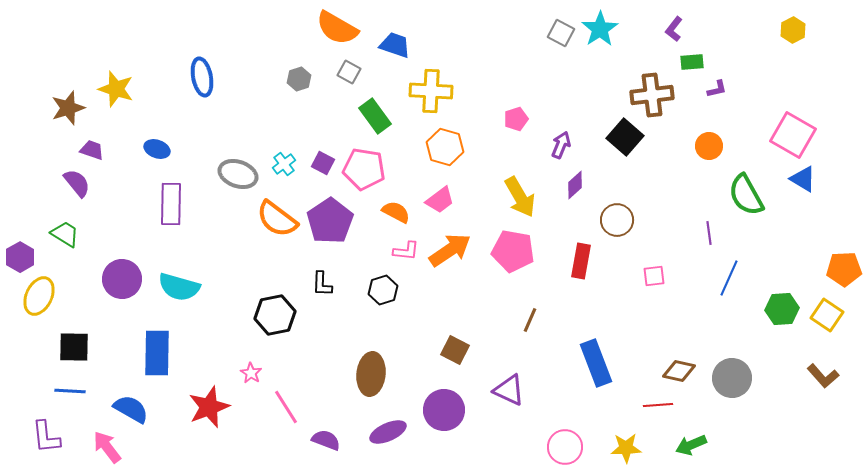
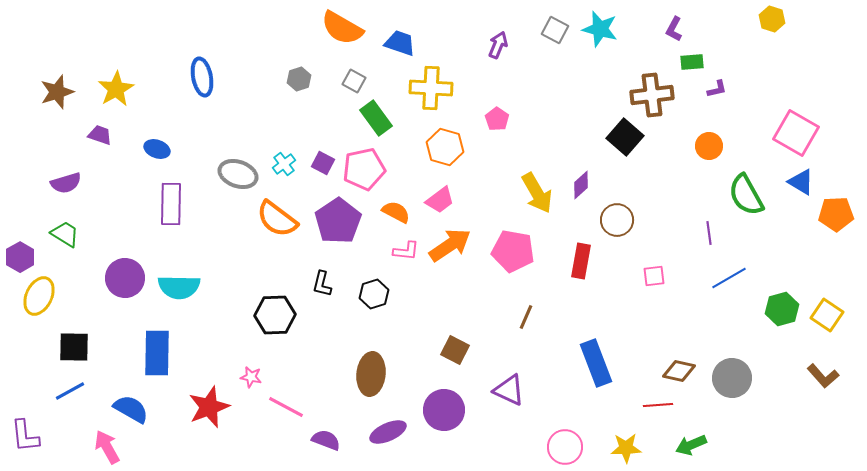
orange semicircle at (337, 28): moved 5 px right
cyan star at (600, 29): rotated 24 degrees counterclockwise
purple L-shape at (674, 29): rotated 10 degrees counterclockwise
yellow hexagon at (793, 30): moved 21 px left, 11 px up; rotated 15 degrees counterclockwise
gray square at (561, 33): moved 6 px left, 3 px up
blue trapezoid at (395, 45): moved 5 px right, 2 px up
gray square at (349, 72): moved 5 px right, 9 px down
yellow star at (116, 89): rotated 24 degrees clockwise
yellow cross at (431, 91): moved 3 px up
brown star at (68, 108): moved 11 px left, 16 px up
green rectangle at (375, 116): moved 1 px right, 2 px down
pink pentagon at (516, 119): moved 19 px left; rotated 20 degrees counterclockwise
pink square at (793, 135): moved 3 px right, 2 px up
purple arrow at (561, 145): moved 63 px left, 100 px up
purple trapezoid at (92, 150): moved 8 px right, 15 px up
pink pentagon at (364, 169): rotated 21 degrees counterclockwise
blue triangle at (803, 179): moved 2 px left, 3 px down
purple semicircle at (77, 183): moved 11 px left; rotated 112 degrees clockwise
purple diamond at (575, 185): moved 6 px right
yellow arrow at (520, 197): moved 17 px right, 4 px up
purple pentagon at (330, 221): moved 8 px right
orange arrow at (450, 250): moved 5 px up
orange pentagon at (844, 269): moved 8 px left, 55 px up
blue line at (729, 278): rotated 36 degrees clockwise
purple circle at (122, 279): moved 3 px right, 1 px up
black L-shape at (322, 284): rotated 12 degrees clockwise
cyan semicircle at (179, 287): rotated 15 degrees counterclockwise
black hexagon at (383, 290): moved 9 px left, 4 px down
green hexagon at (782, 309): rotated 12 degrees counterclockwise
black hexagon at (275, 315): rotated 9 degrees clockwise
brown line at (530, 320): moved 4 px left, 3 px up
pink star at (251, 373): moved 4 px down; rotated 20 degrees counterclockwise
blue line at (70, 391): rotated 32 degrees counterclockwise
pink line at (286, 407): rotated 30 degrees counterclockwise
purple L-shape at (46, 437): moved 21 px left, 1 px up
pink arrow at (107, 447): rotated 8 degrees clockwise
